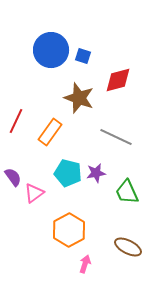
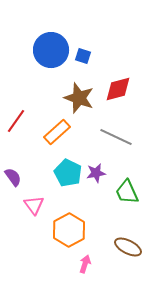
red diamond: moved 9 px down
red line: rotated 10 degrees clockwise
orange rectangle: moved 7 px right; rotated 12 degrees clockwise
cyan pentagon: rotated 12 degrees clockwise
pink triangle: moved 12 px down; rotated 30 degrees counterclockwise
